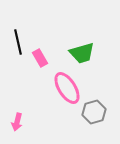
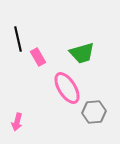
black line: moved 3 px up
pink rectangle: moved 2 px left, 1 px up
gray hexagon: rotated 10 degrees clockwise
